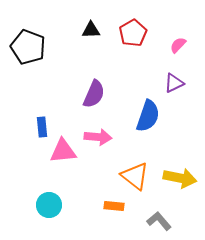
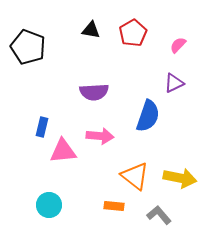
black triangle: rotated 12 degrees clockwise
purple semicircle: moved 2 px up; rotated 64 degrees clockwise
blue rectangle: rotated 18 degrees clockwise
pink arrow: moved 2 px right, 1 px up
gray L-shape: moved 6 px up
